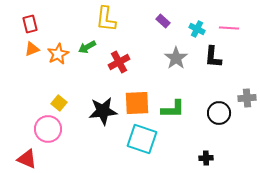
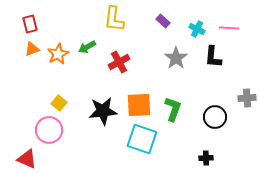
yellow L-shape: moved 8 px right
orange square: moved 2 px right, 2 px down
green L-shape: rotated 70 degrees counterclockwise
black circle: moved 4 px left, 4 px down
pink circle: moved 1 px right, 1 px down
